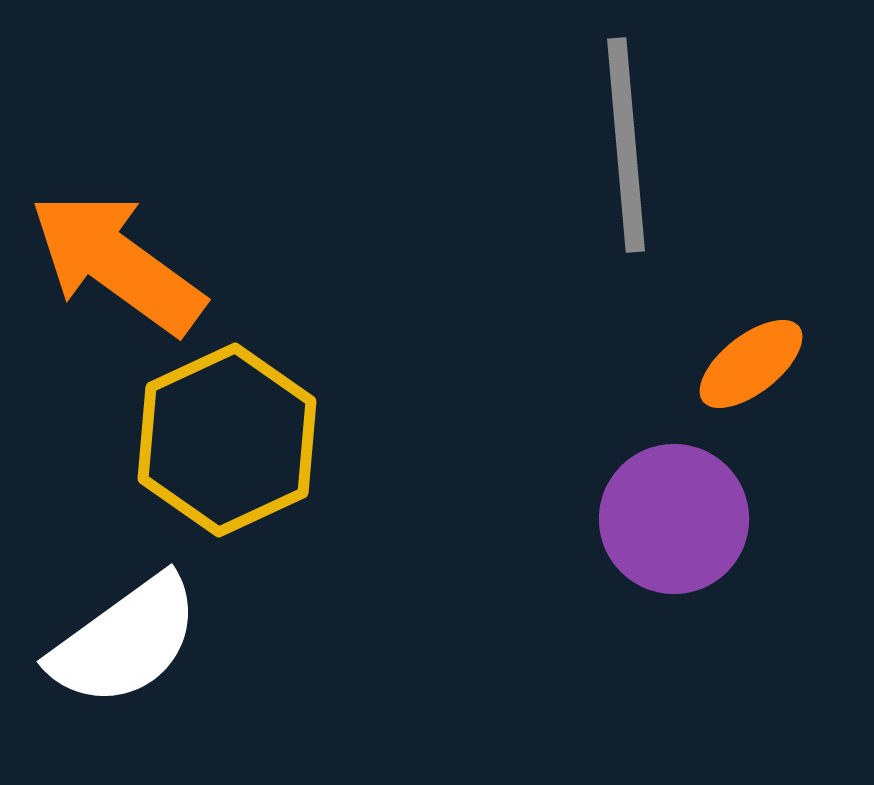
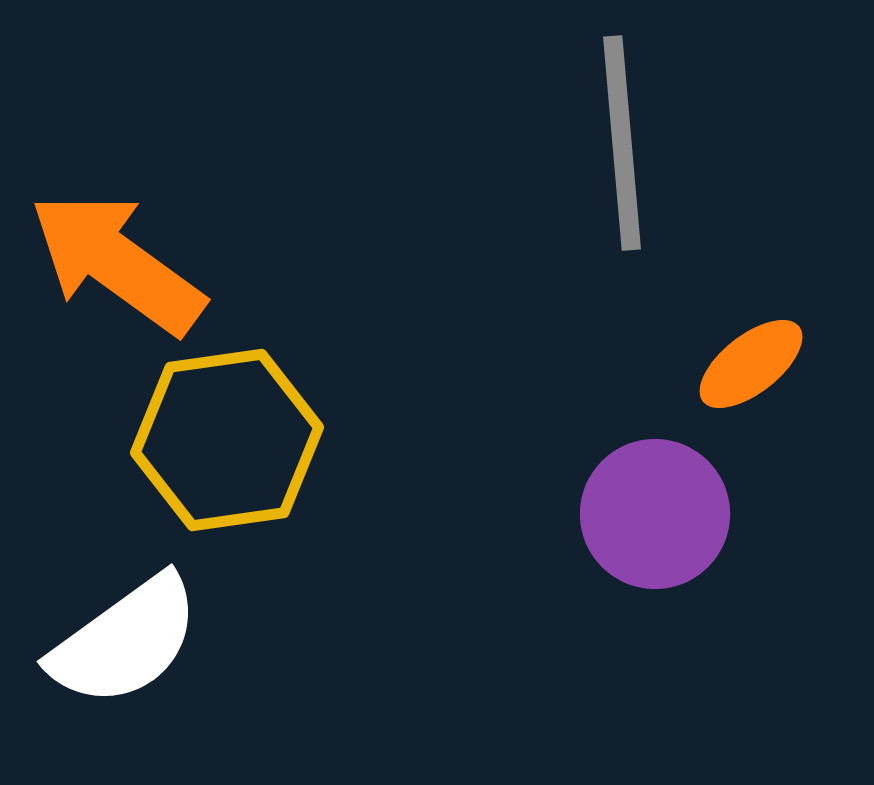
gray line: moved 4 px left, 2 px up
yellow hexagon: rotated 17 degrees clockwise
purple circle: moved 19 px left, 5 px up
